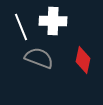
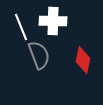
gray semicircle: moved 3 px up; rotated 48 degrees clockwise
